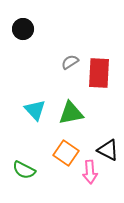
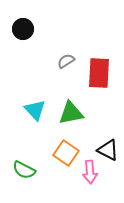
gray semicircle: moved 4 px left, 1 px up
